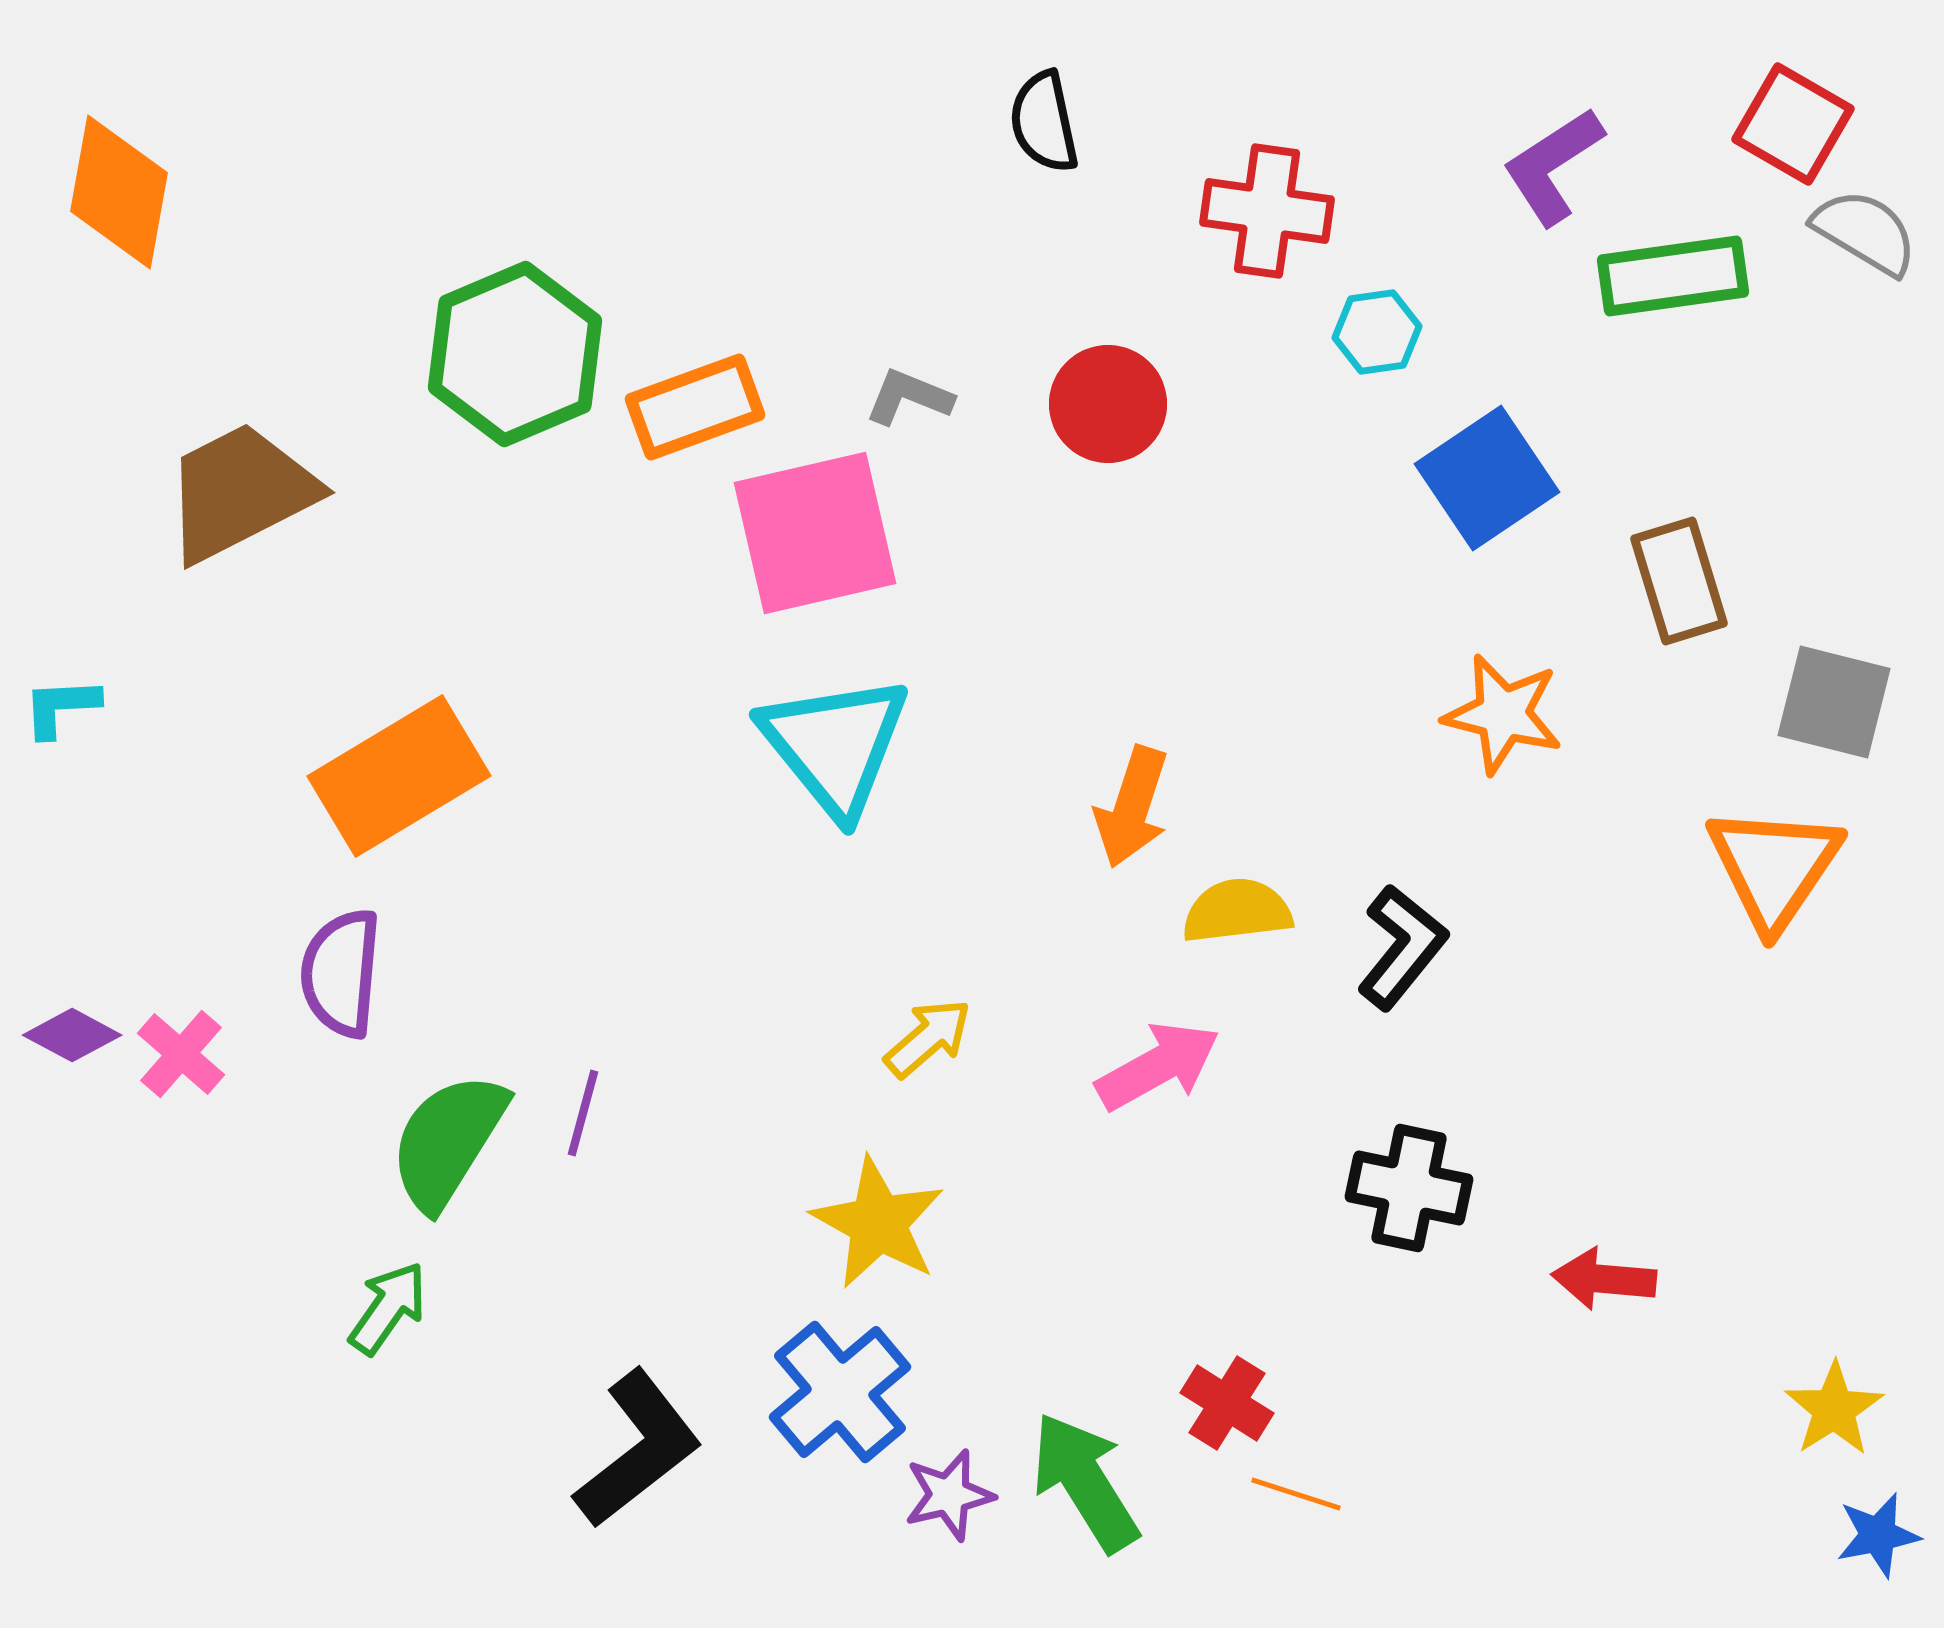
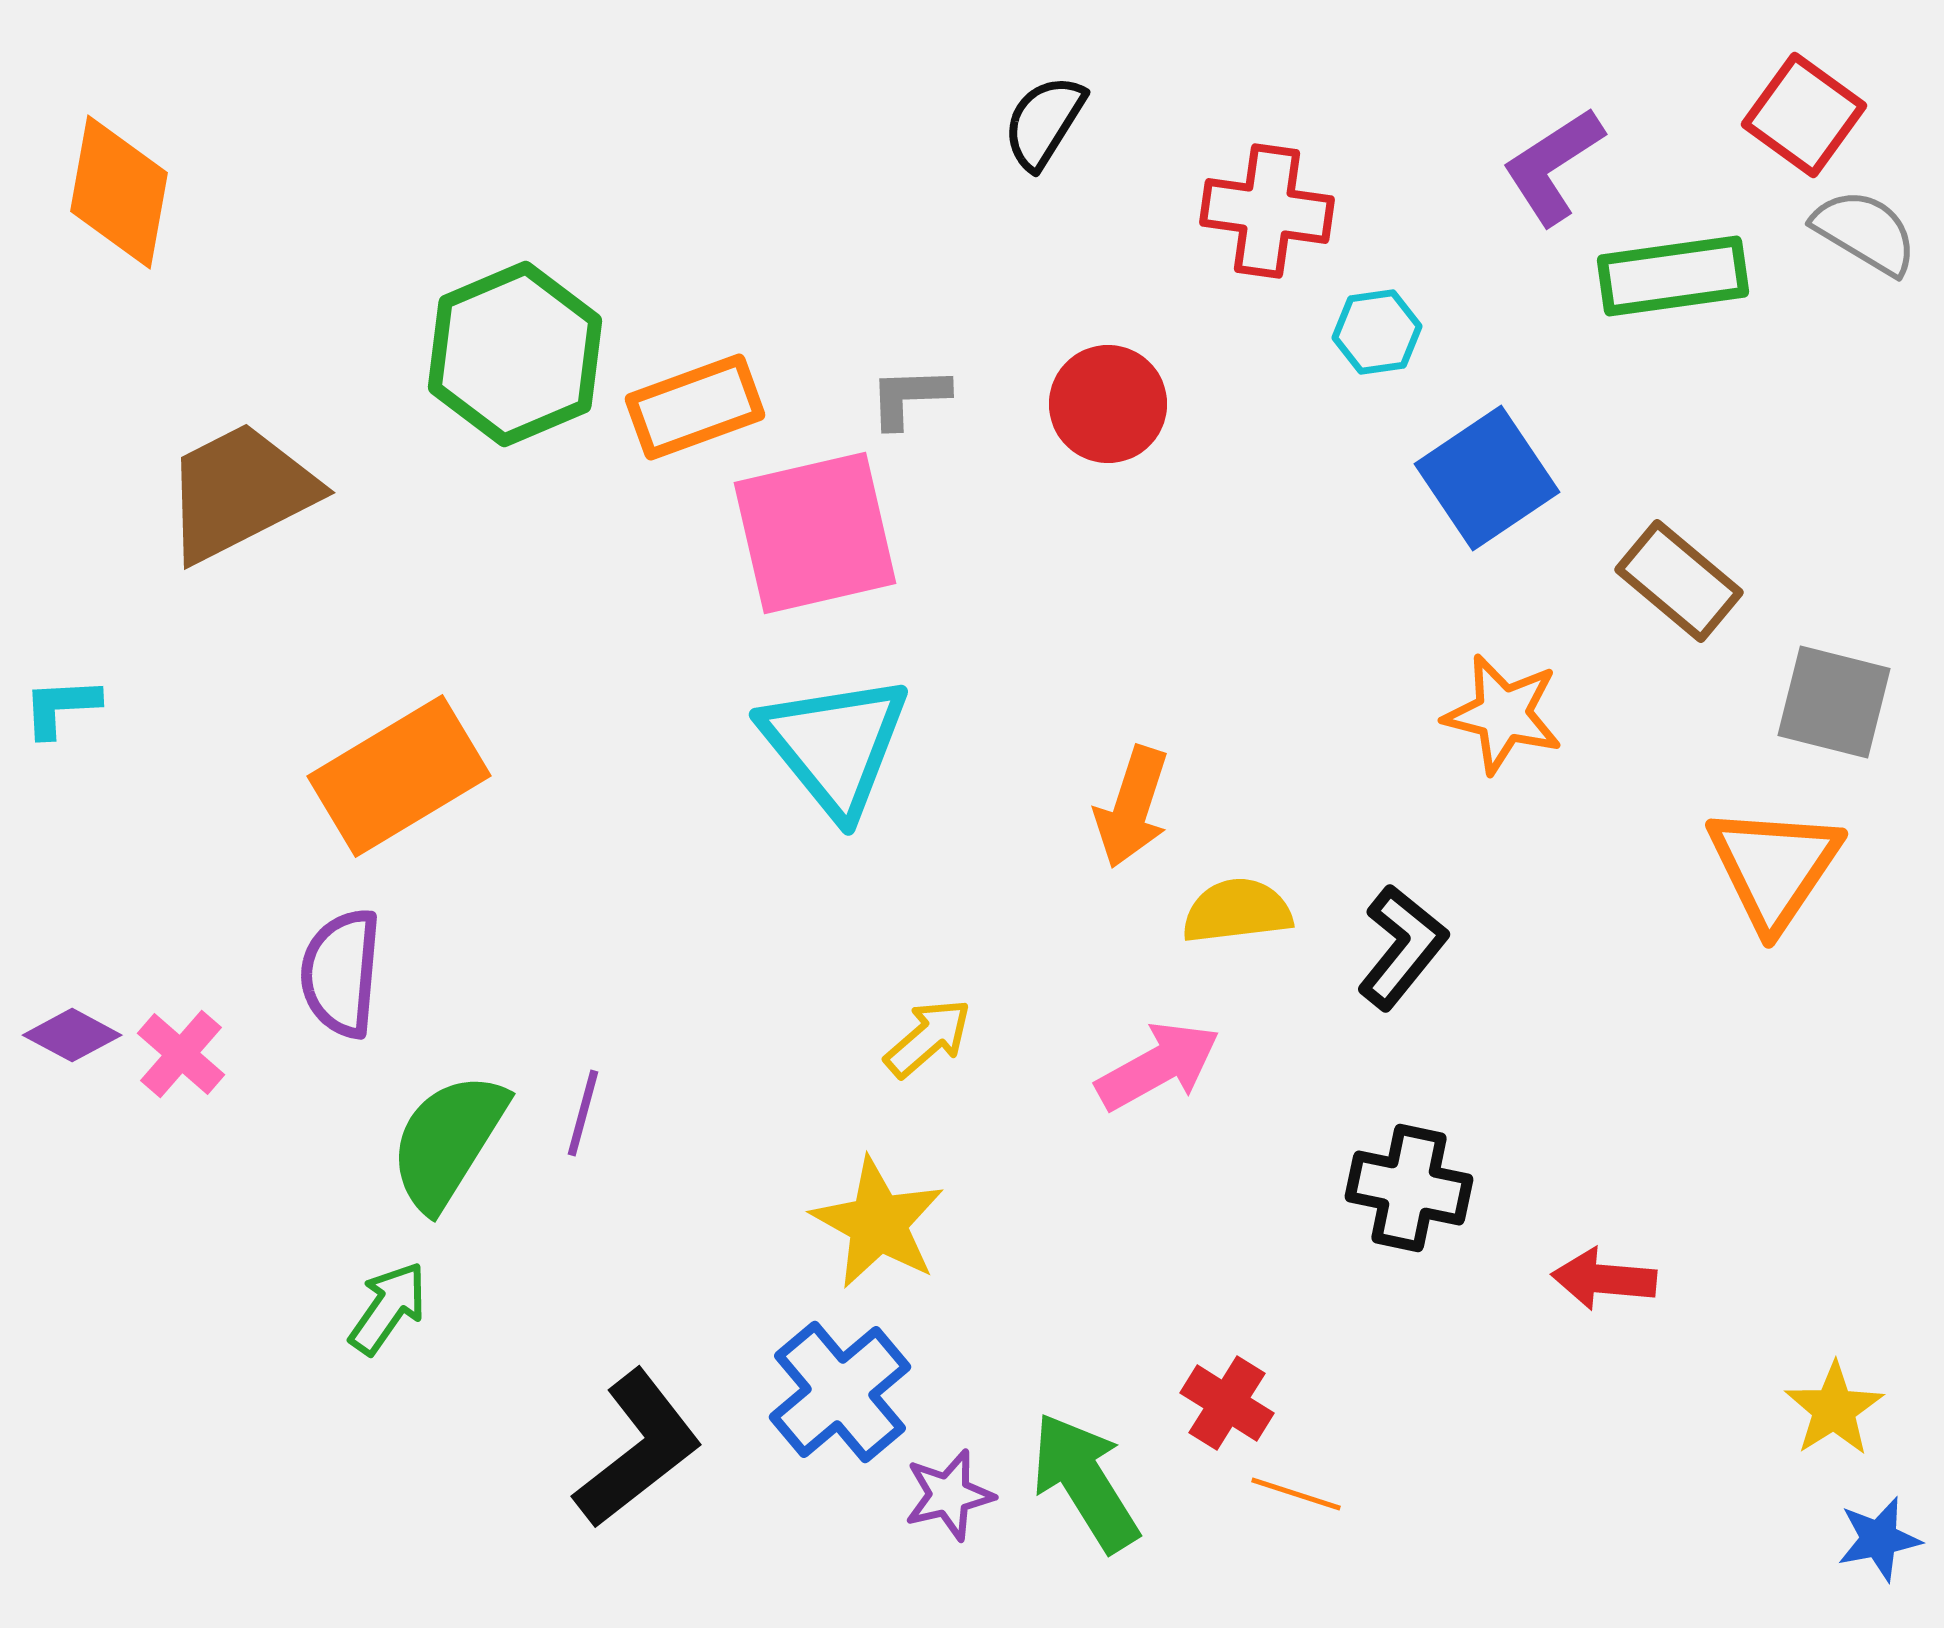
black semicircle at (1044, 122): rotated 44 degrees clockwise
red square at (1793, 124): moved 11 px right, 9 px up; rotated 6 degrees clockwise
gray L-shape at (909, 397): rotated 24 degrees counterclockwise
brown rectangle at (1679, 581): rotated 33 degrees counterclockwise
blue star at (1878, 1535): moved 1 px right, 4 px down
